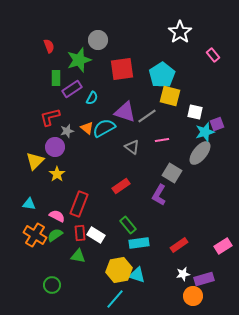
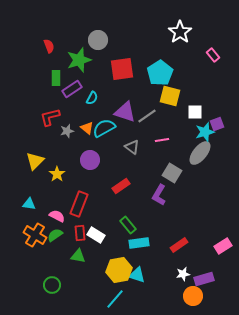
cyan pentagon at (162, 75): moved 2 px left, 2 px up
white square at (195, 112): rotated 14 degrees counterclockwise
purple circle at (55, 147): moved 35 px right, 13 px down
